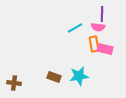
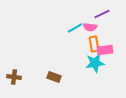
purple line: rotated 63 degrees clockwise
pink semicircle: moved 8 px left
pink rectangle: moved 1 px down; rotated 21 degrees counterclockwise
cyan star: moved 16 px right, 13 px up
brown cross: moved 6 px up
